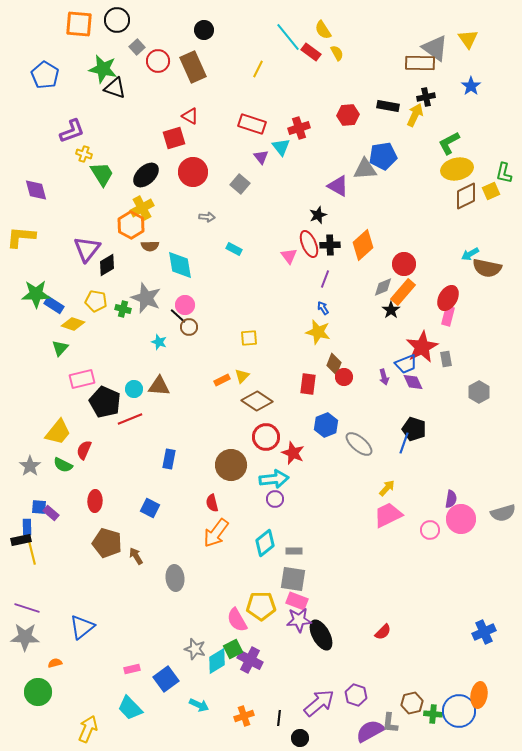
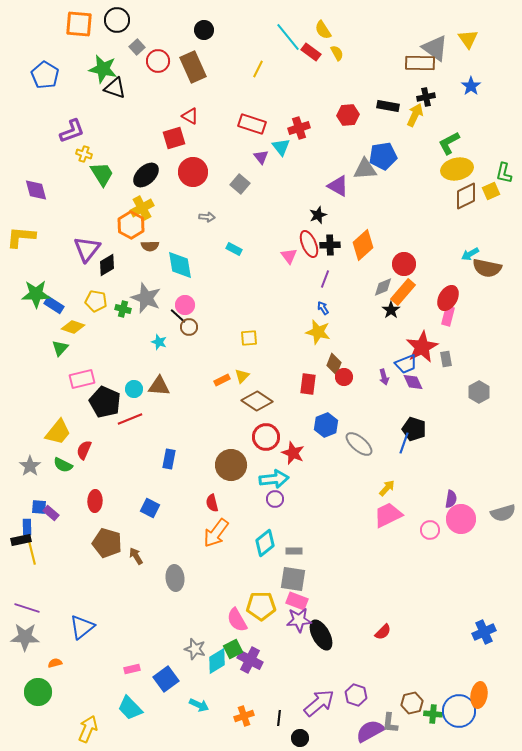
yellow diamond at (73, 324): moved 3 px down
